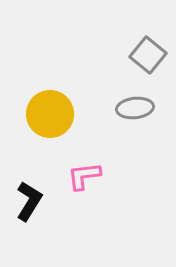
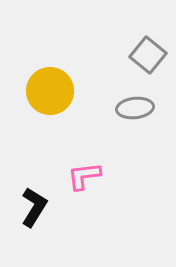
yellow circle: moved 23 px up
black L-shape: moved 5 px right, 6 px down
